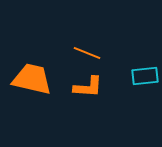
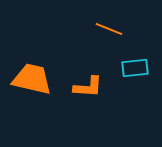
orange line: moved 22 px right, 24 px up
cyan rectangle: moved 10 px left, 8 px up
